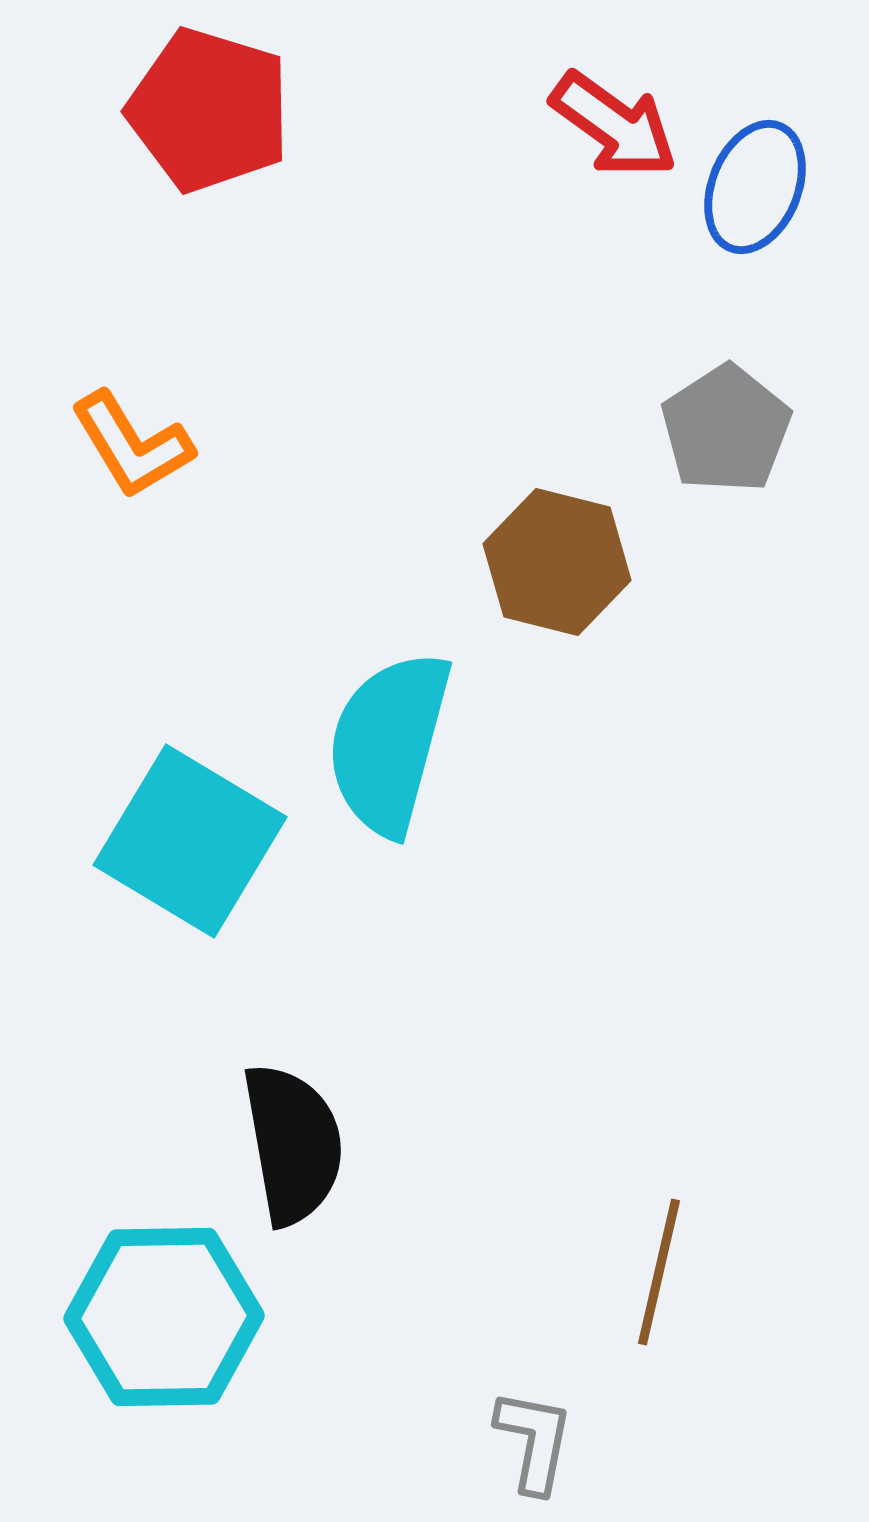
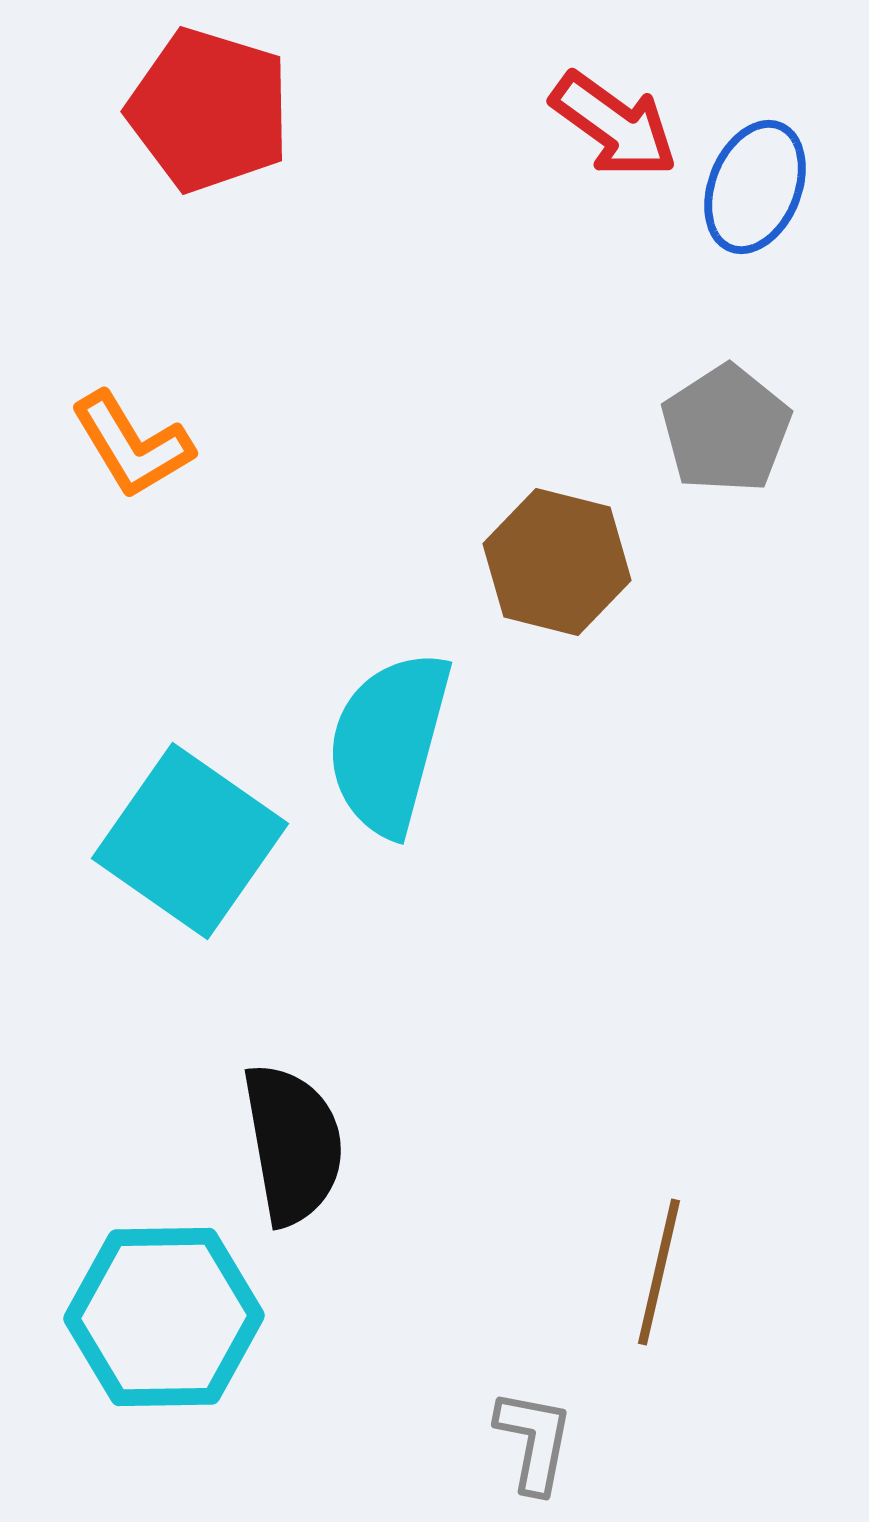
cyan square: rotated 4 degrees clockwise
